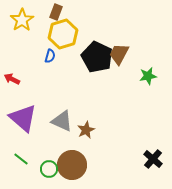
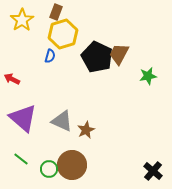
black cross: moved 12 px down
